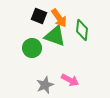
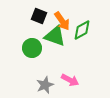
orange arrow: moved 3 px right, 3 px down
green diamond: rotated 55 degrees clockwise
